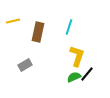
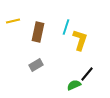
cyan line: moved 3 px left
yellow L-shape: moved 3 px right, 16 px up
gray rectangle: moved 11 px right
green semicircle: moved 8 px down
